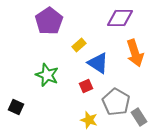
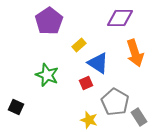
red square: moved 3 px up
gray pentagon: moved 1 px left
